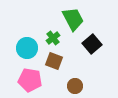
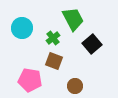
cyan circle: moved 5 px left, 20 px up
